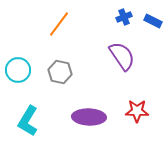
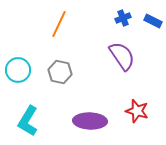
blue cross: moved 1 px left, 1 px down
orange line: rotated 12 degrees counterclockwise
red star: rotated 15 degrees clockwise
purple ellipse: moved 1 px right, 4 px down
